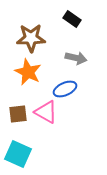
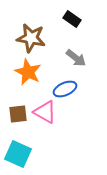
brown star: rotated 12 degrees clockwise
gray arrow: rotated 25 degrees clockwise
pink triangle: moved 1 px left
